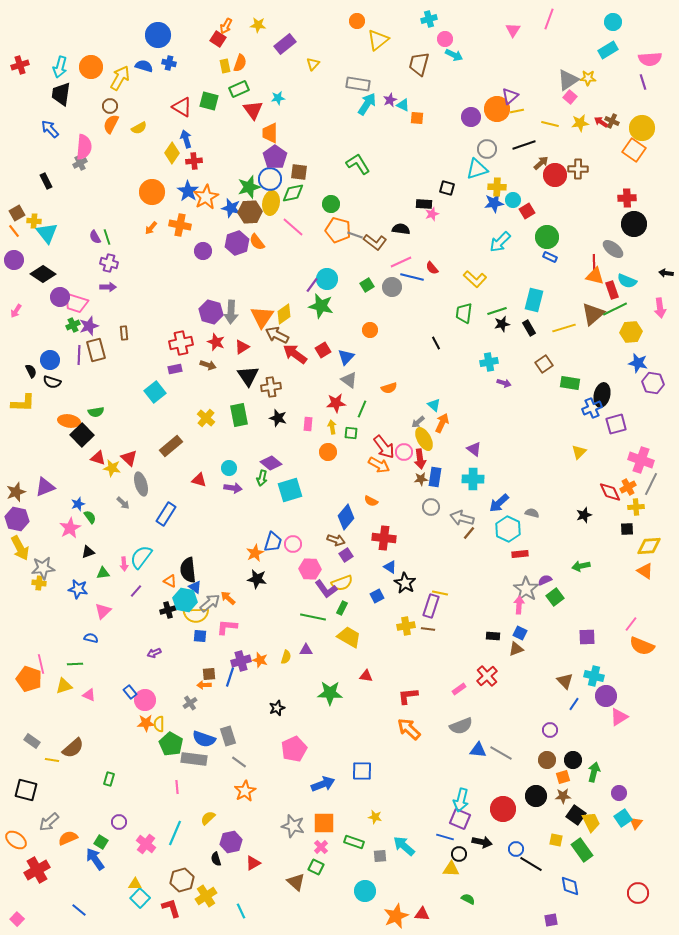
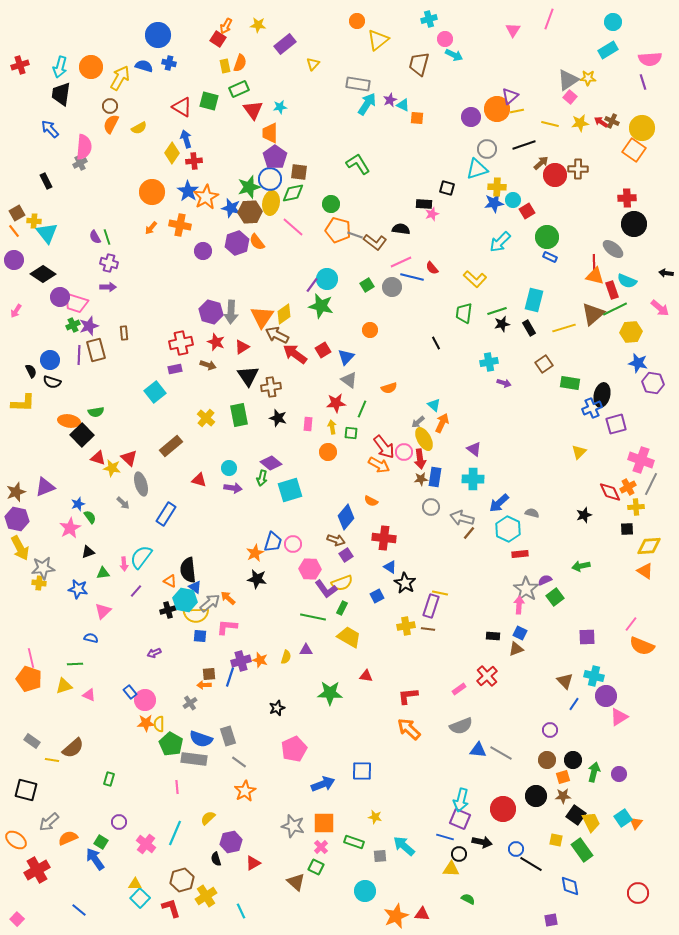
cyan star at (278, 98): moved 2 px right, 9 px down
pink arrow at (660, 308): rotated 42 degrees counterclockwise
pink line at (41, 664): moved 10 px left, 6 px up
blue semicircle at (204, 739): moved 3 px left
purple circle at (619, 793): moved 19 px up
